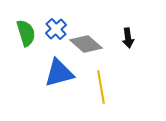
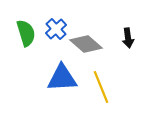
blue triangle: moved 3 px right, 5 px down; rotated 12 degrees clockwise
yellow line: rotated 12 degrees counterclockwise
